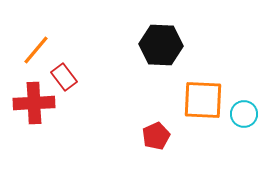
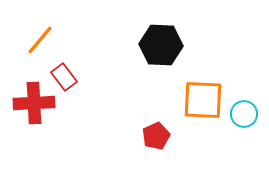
orange line: moved 4 px right, 10 px up
